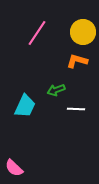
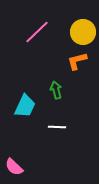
pink line: moved 1 px up; rotated 12 degrees clockwise
orange L-shape: rotated 30 degrees counterclockwise
green arrow: rotated 96 degrees clockwise
white line: moved 19 px left, 18 px down
pink semicircle: moved 1 px up
